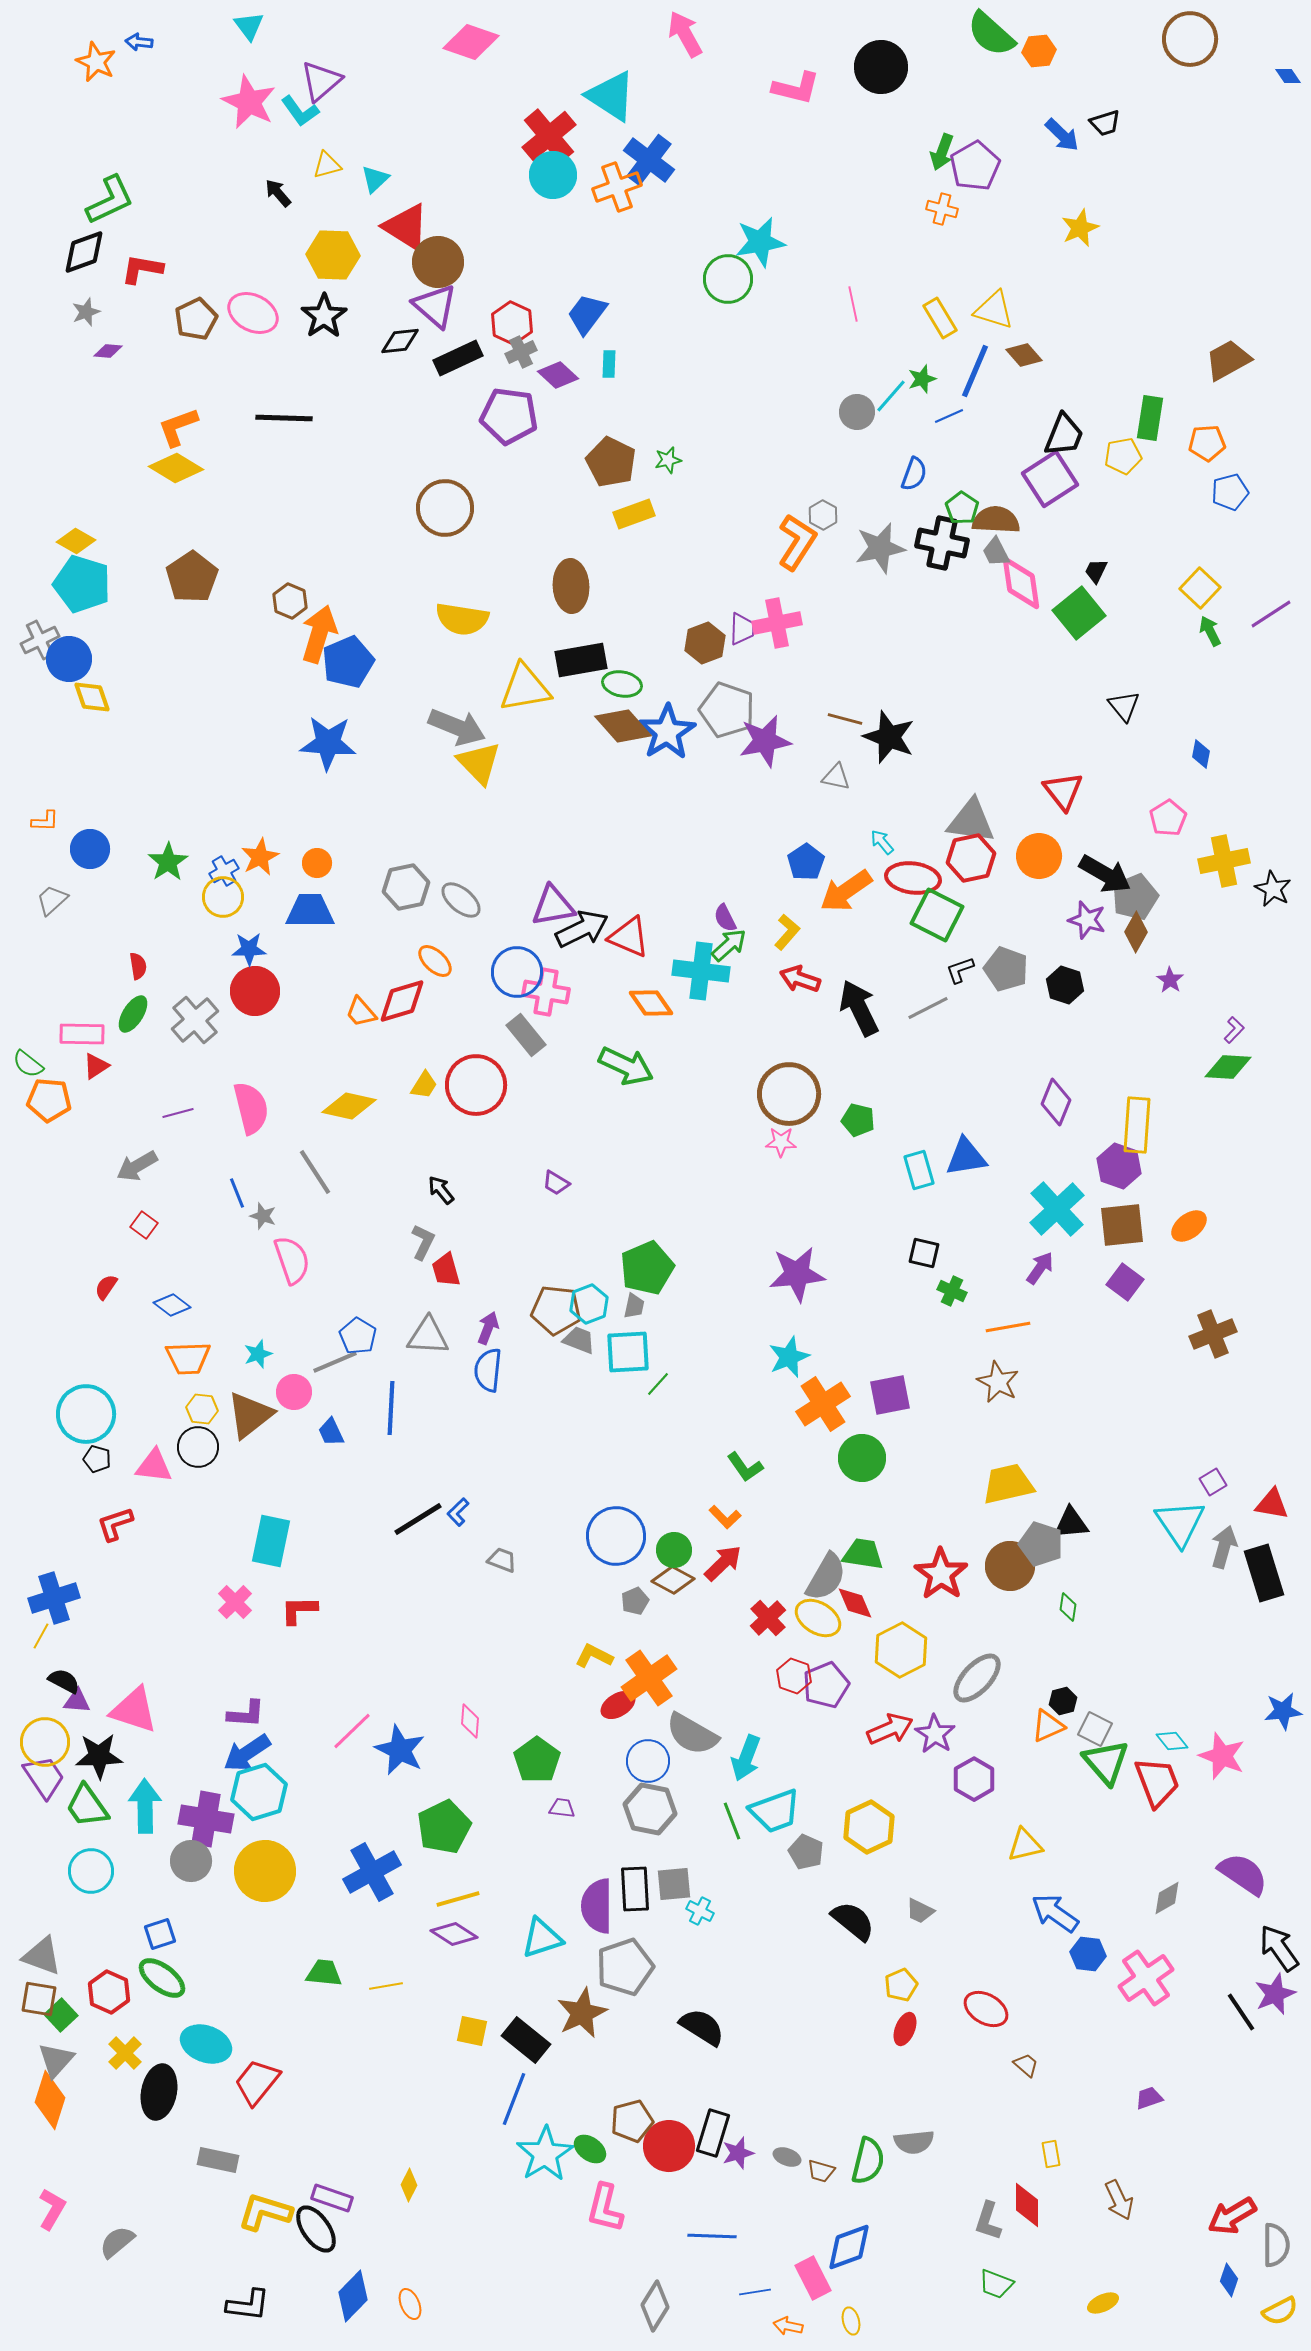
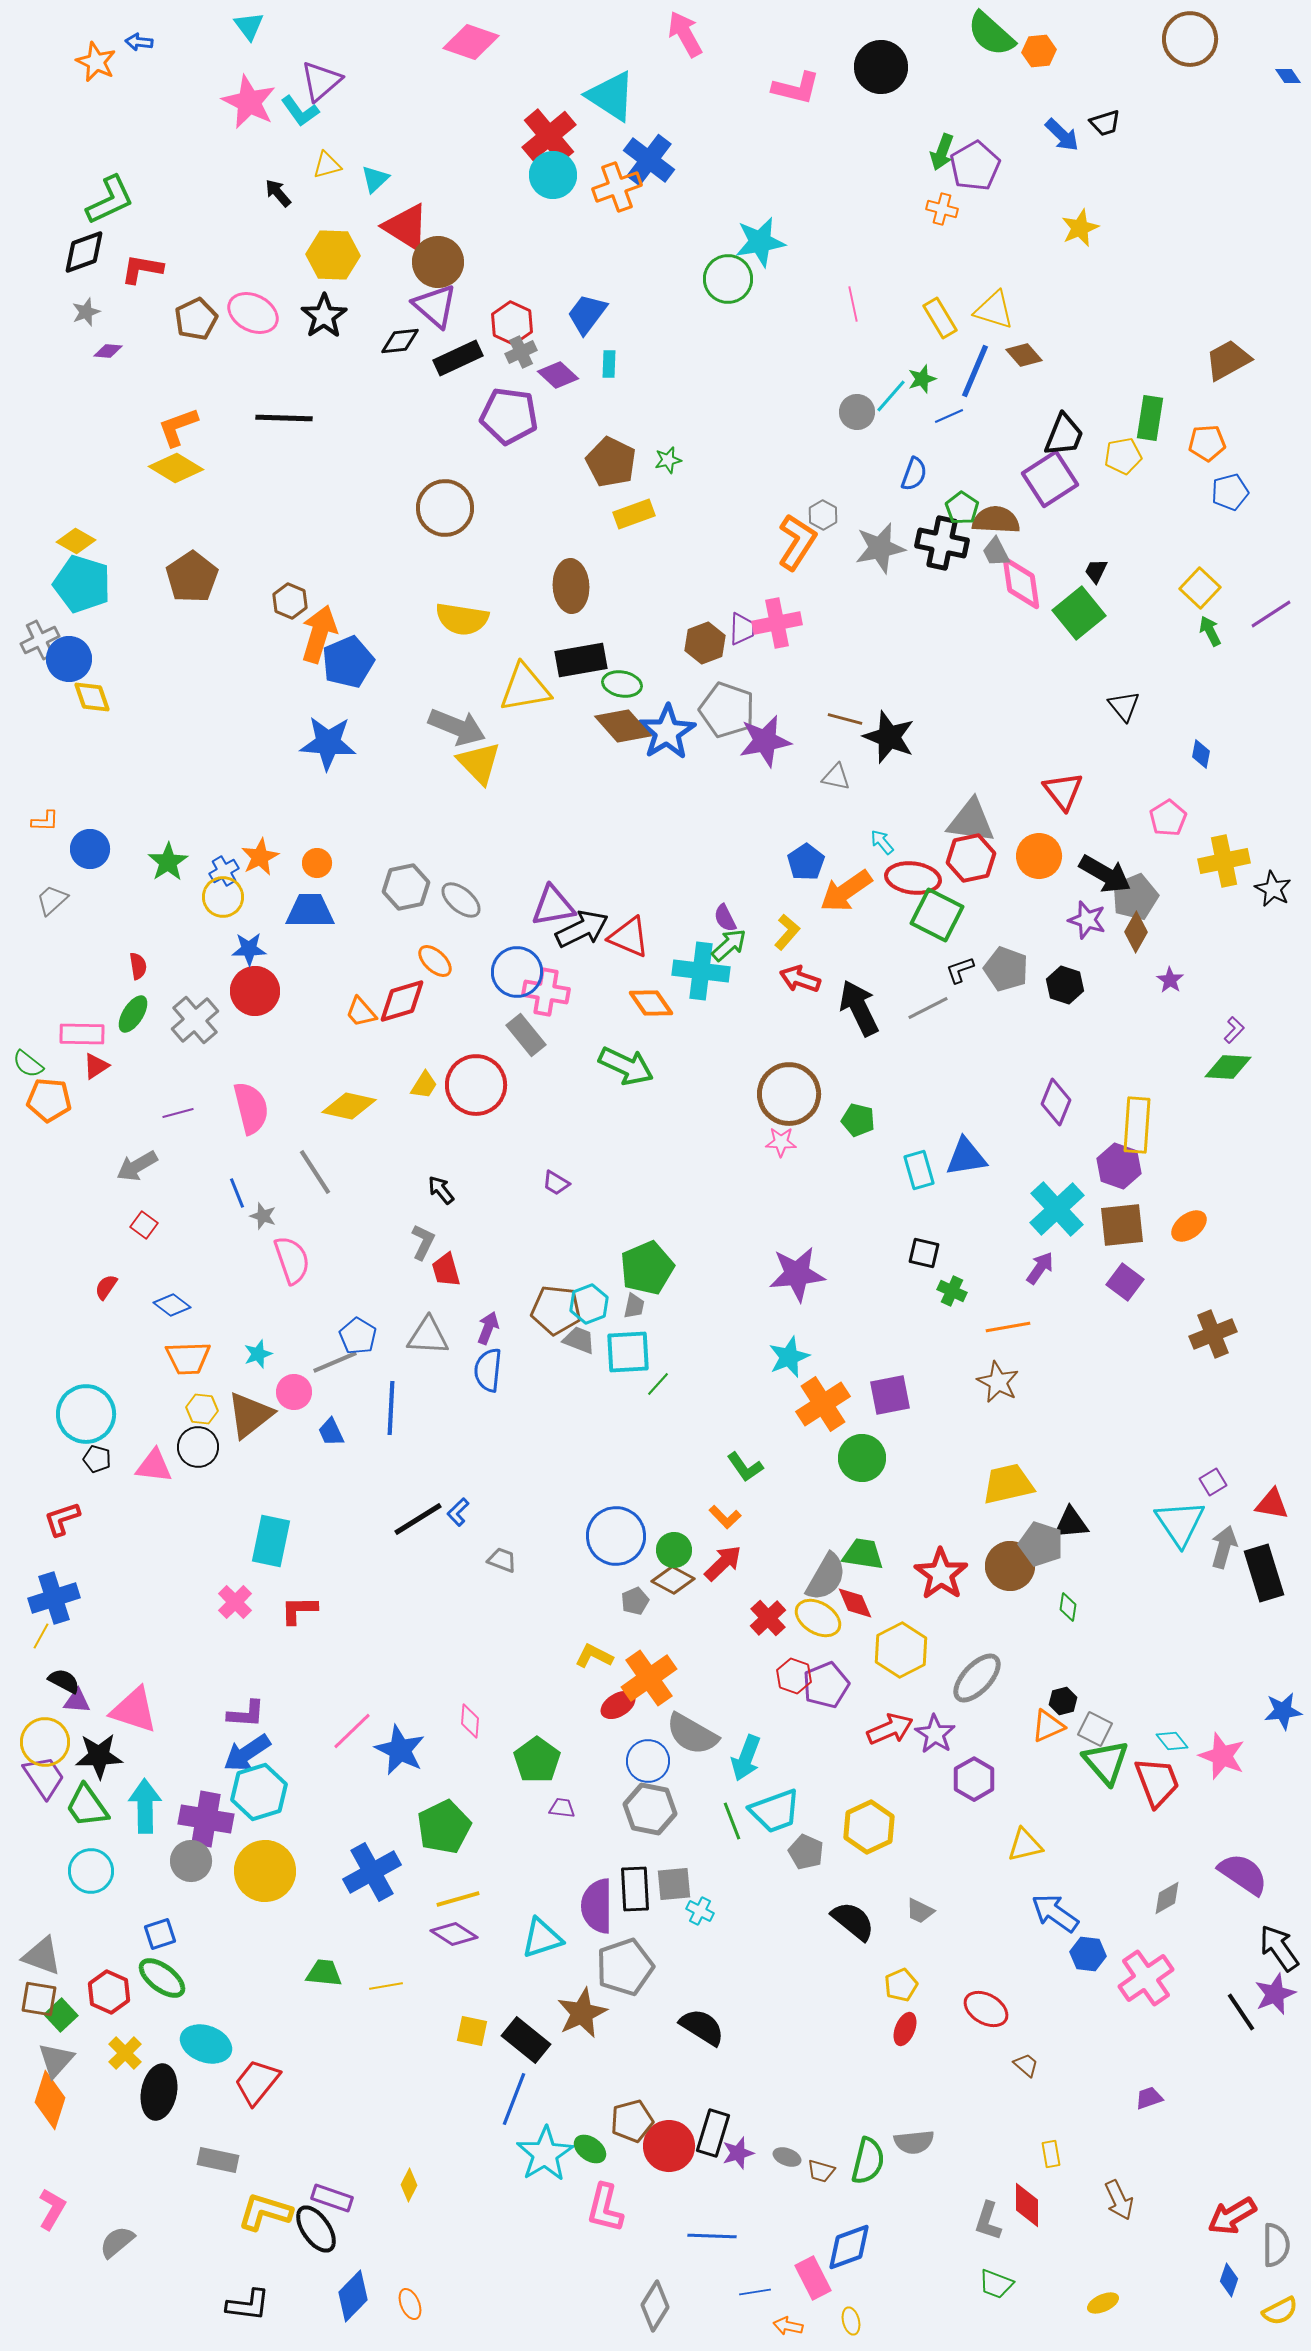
red L-shape at (115, 1524): moved 53 px left, 5 px up
